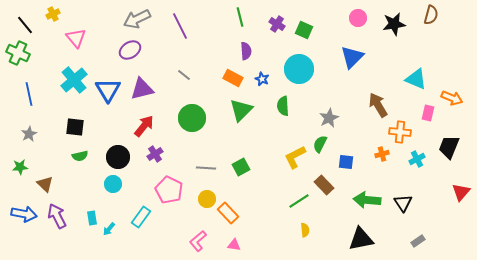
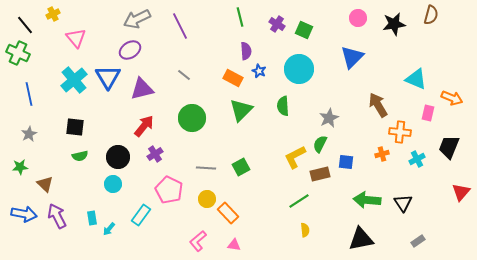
blue star at (262, 79): moved 3 px left, 8 px up
blue triangle at (108, 90): moved 13 px up
brown rectangle at (324, 185): moved 4 px left, 11 px up; rotated 60 degrees counterclockwise
cyan rectangle at (141, 217): moved 2 px up
